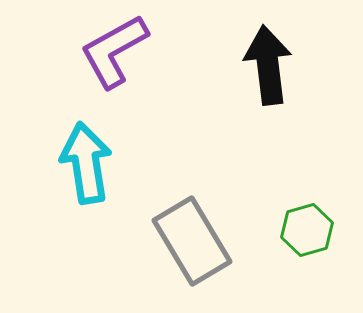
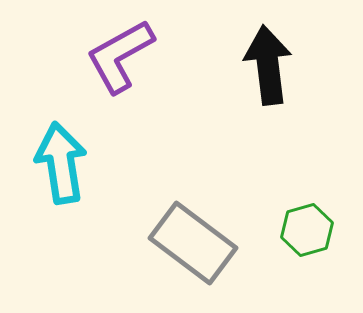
purple L-shape: moved 6 px right, 5 px down
cyan arrow: moved 25 px left
gray rectangle: moved 1 px right, 2 px down; rotated 22 degrees counterclockwise
